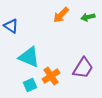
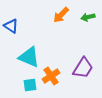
cyan square: rotated 16 degrees clockwise
